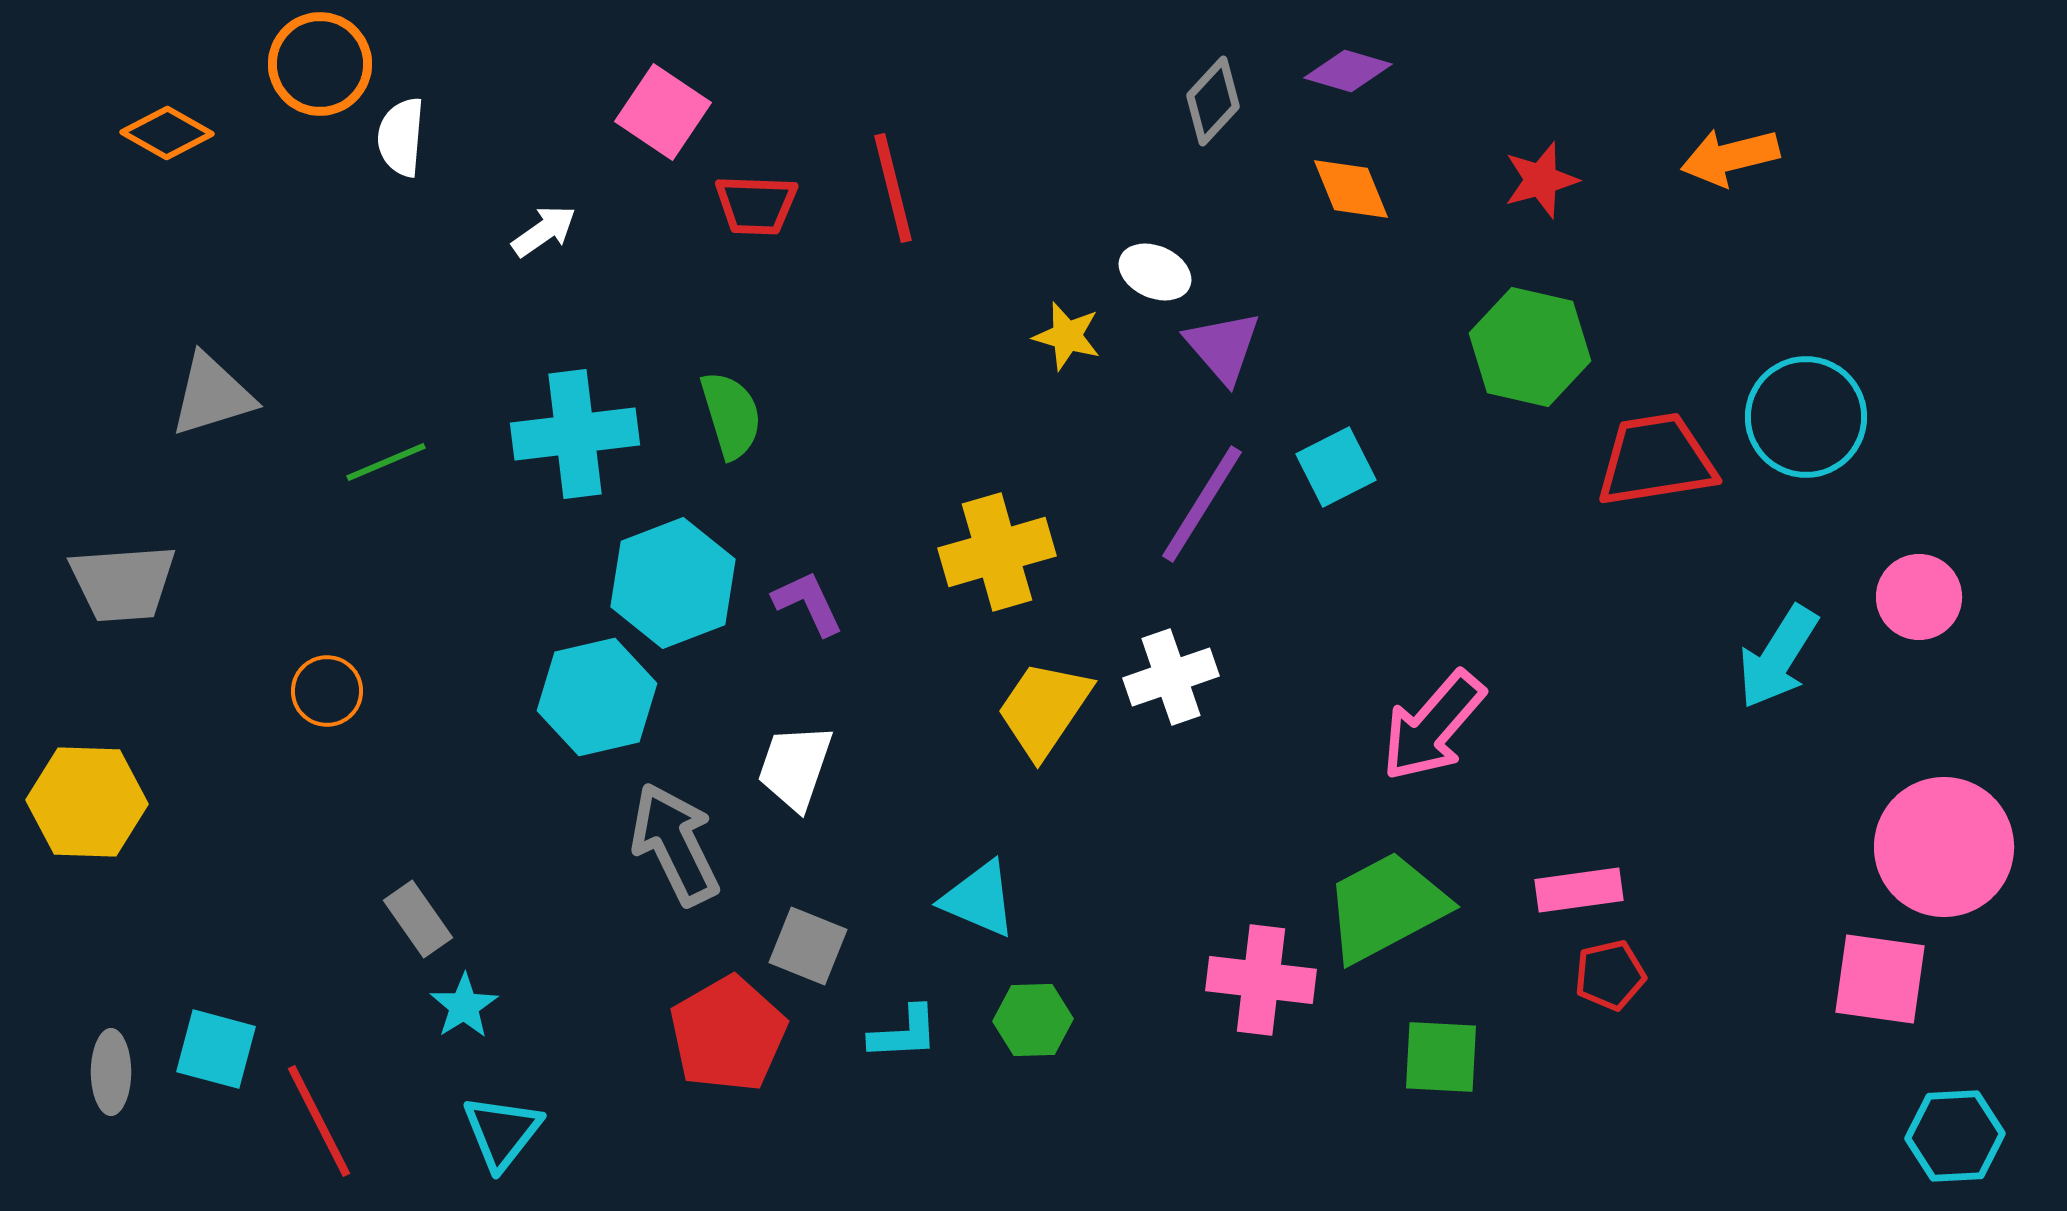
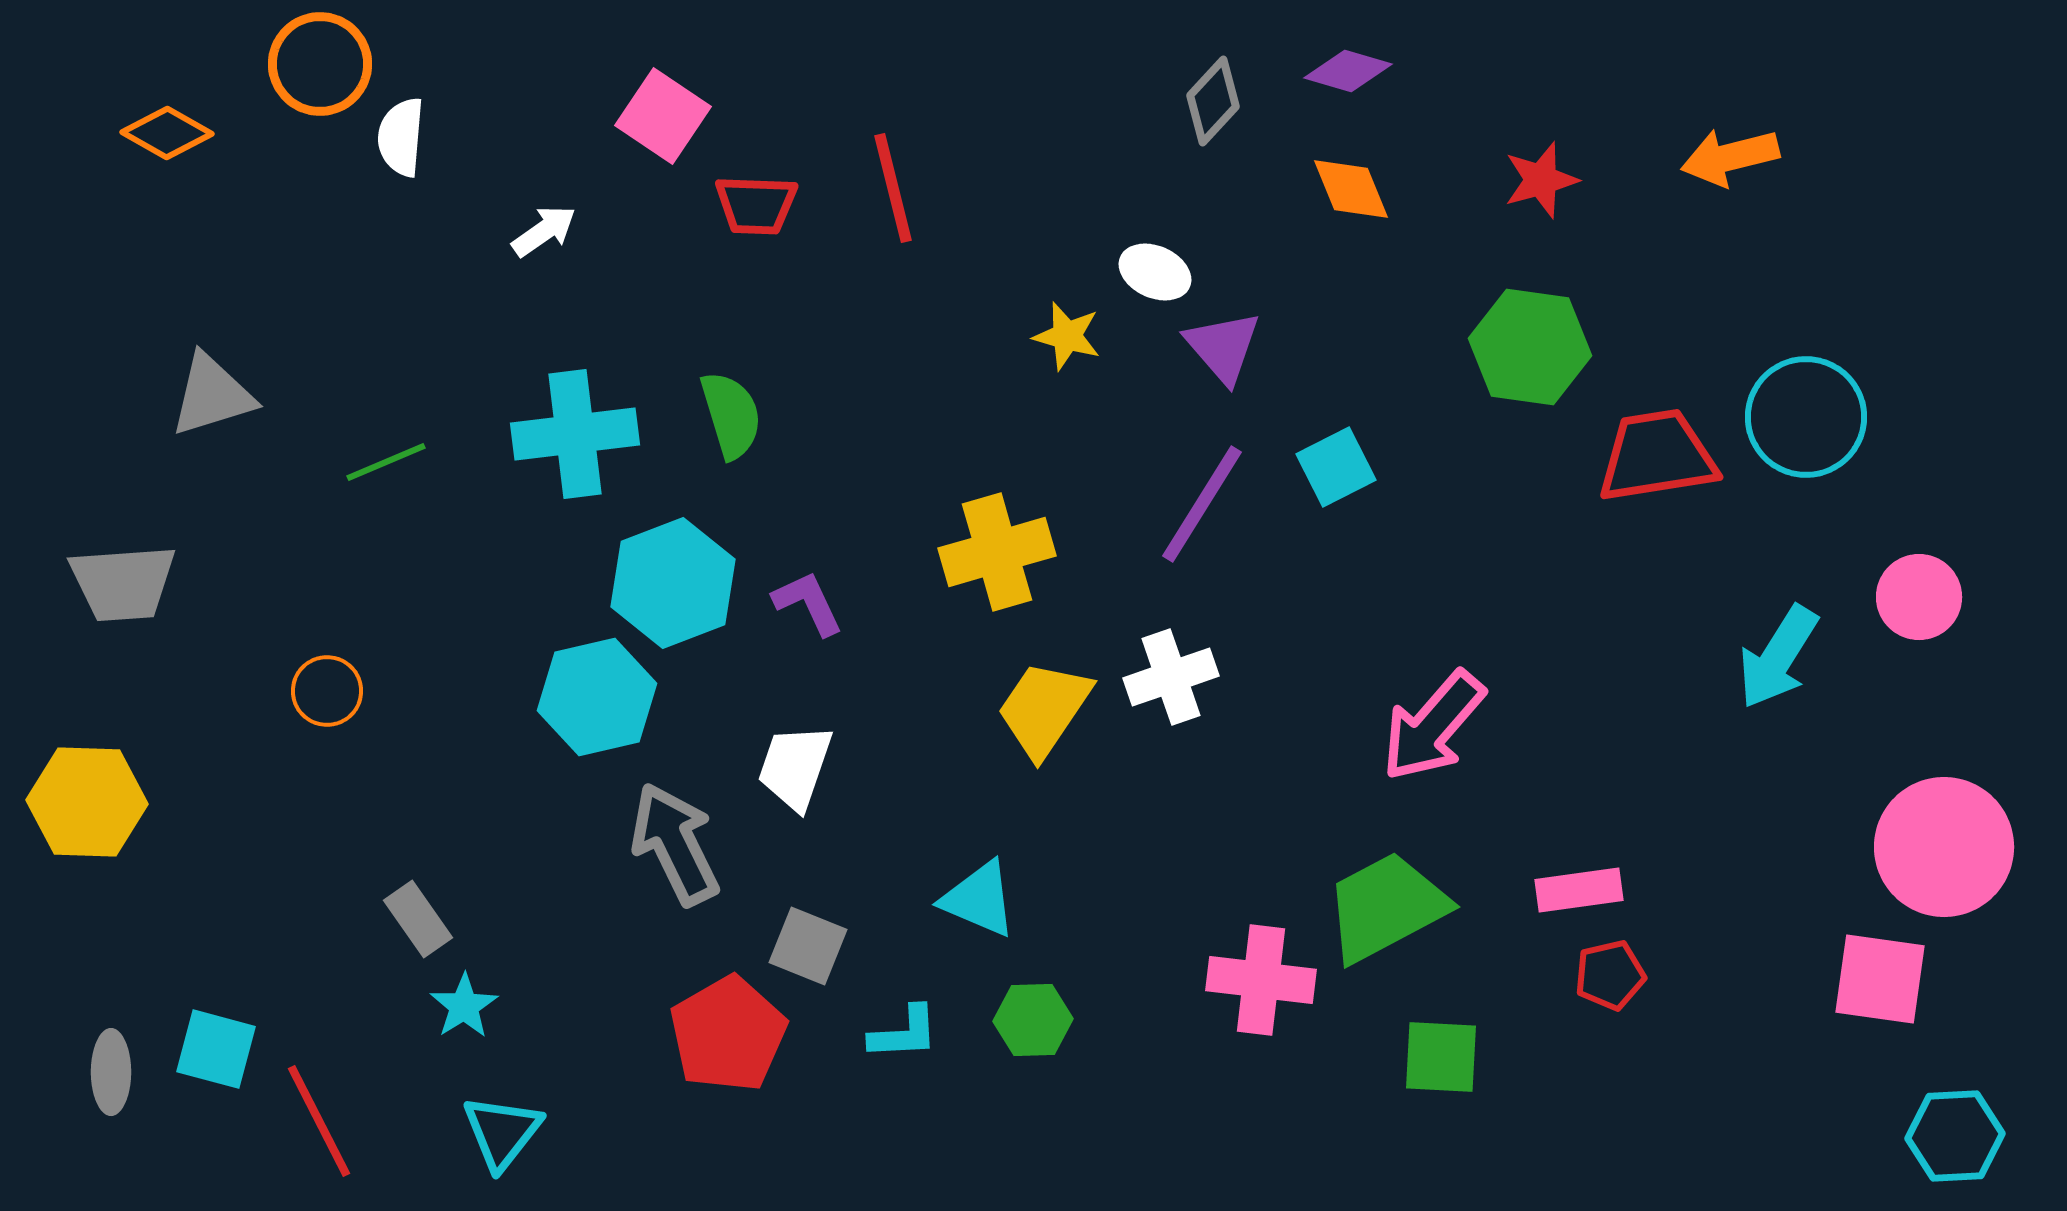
pink square at (663, 112): moved 4 px down
green hexagon at (1530, 347): rotated 5 degrees counterclockwise
red trapezoid at (1656, 460): moved 1 px right, 4 px up
